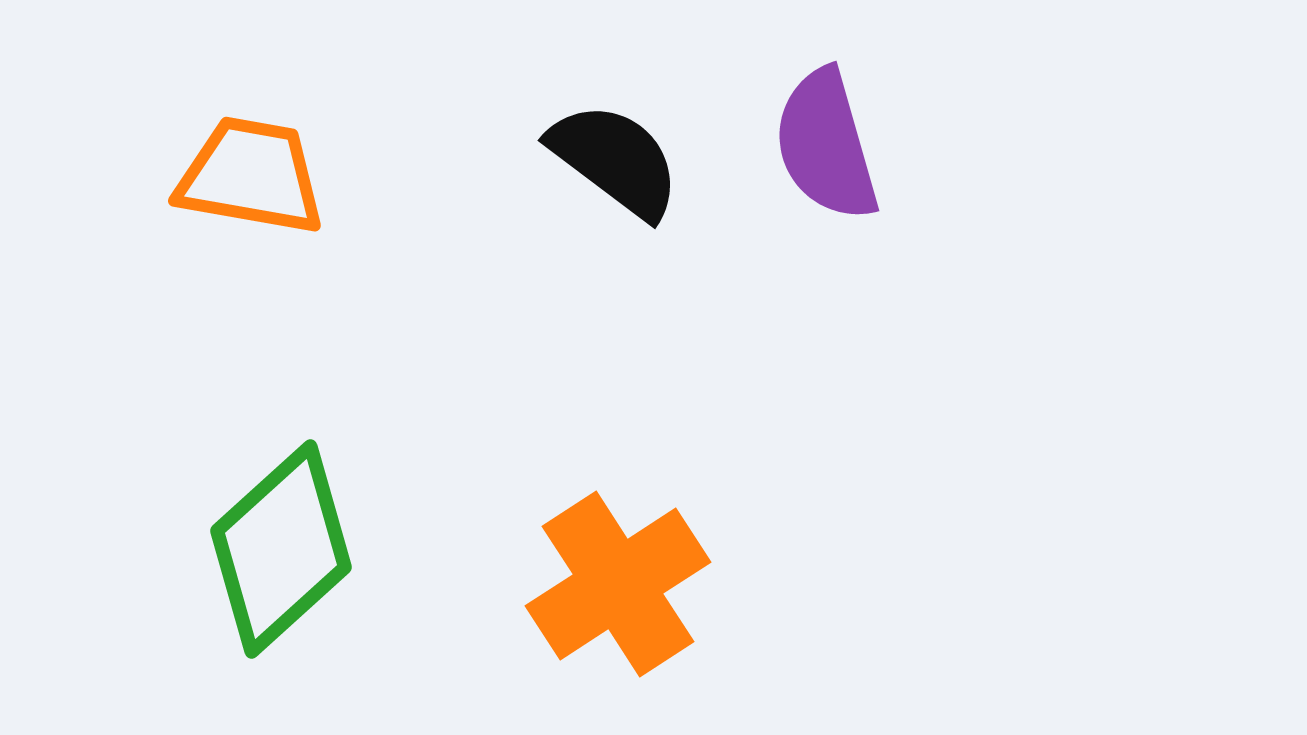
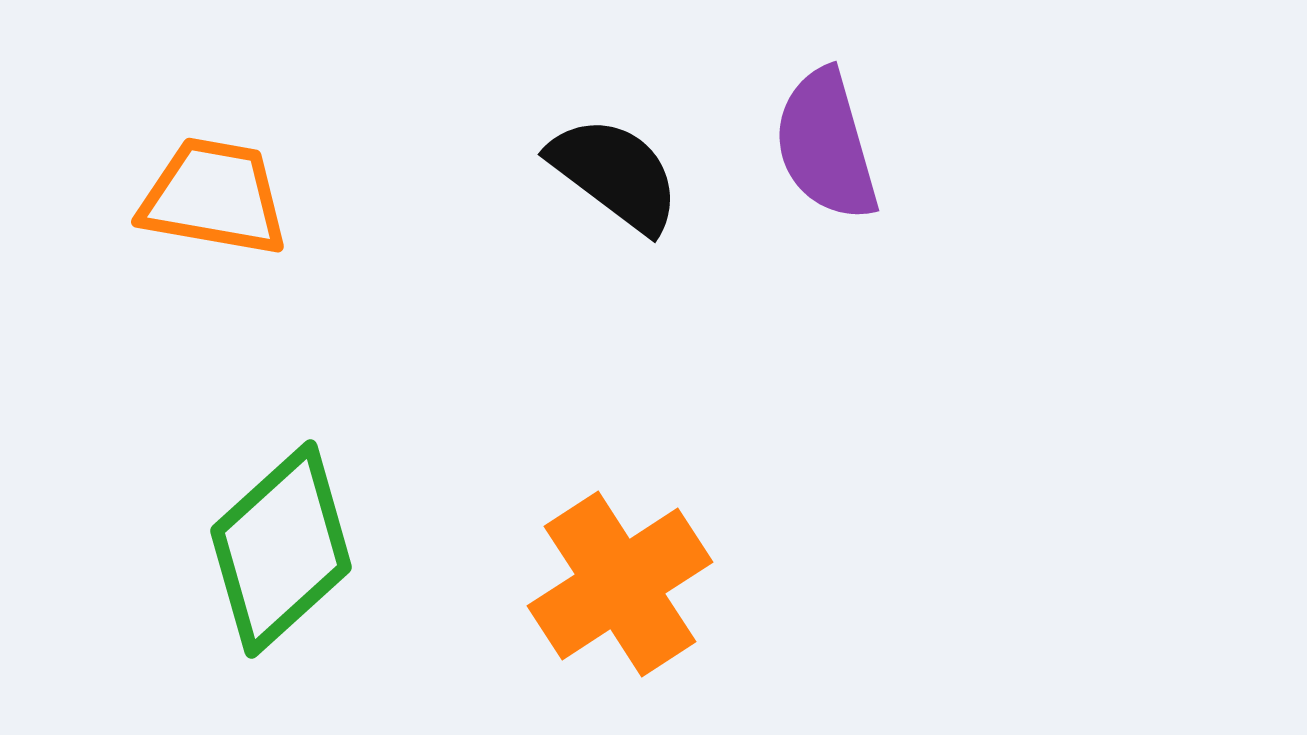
black semicircle: moved 14 px down
orange trapezoid: moved 37 px left, 21 px down
orange cross: moved 2 px right
